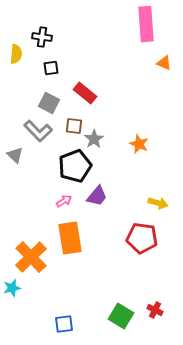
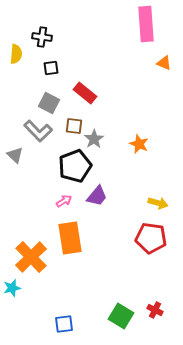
red pentagon: moved 9 px right
